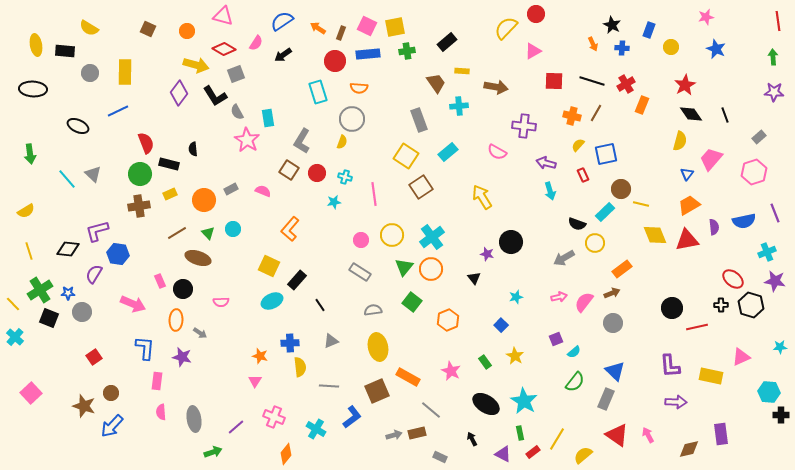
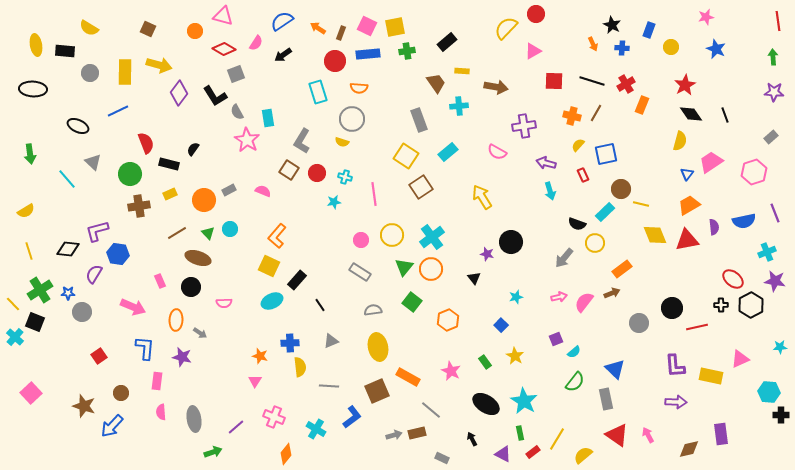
orange circle at (187, 31): moved 8 px right
yellow arrow at (196, 65): moved 37 px left
purple cross at (524, 126): rotated 15 degrees counterclockwise
gray rectangle at (759, 137): moved 12 px right
yellow semicircle at (342, 142): rotated 88 degrees clockwise
black semicircle at (193, 149): rotated 40 degrees clockwise
pink trapezoid at (711, 159): moved 3 px down; rotated 15 degrees clockwise
gray triangle at (93, 174): moved 12 px up
green circle at (140, 174): moved 10 px left
gray rectangle at (231, 189): moved 2 px left, 1 px down
cyan circle at (233, 229): moved 3 px left
orange L-shape at (290, 229): moved 13 px left, 7 px down
gray arrow at (564, 258): rotated 20 degrees counterclockwise
black circle at (183, 289): moved 8 px right, 2 px up
pink semicircle at (221, 302): moved 3 px right, 1 px down
pink arrow at (133, 304): moved 3 px down
black hexagon at (751, 305): rotated 15 degrees clockwise
black square at (49, 318): moved 14 px left, 4 px down
gray circle at (613, 323): moved 26 px right
red square at (94, 357): moved 5 px right, 1 px up
pink triangle at (741, 357): moved 1 px left, 2 px down
purple L-shape at (670, 366): moved 5 px right
blue triangle at (615, 371): moved 2 px up
brown circle at (111, 393): moved 10 px right
gray rectangle at (606, 399): rotated 35 degrees counterclockwise
gray rectangle at (440, 457): moved 2 px right, 1 px down
